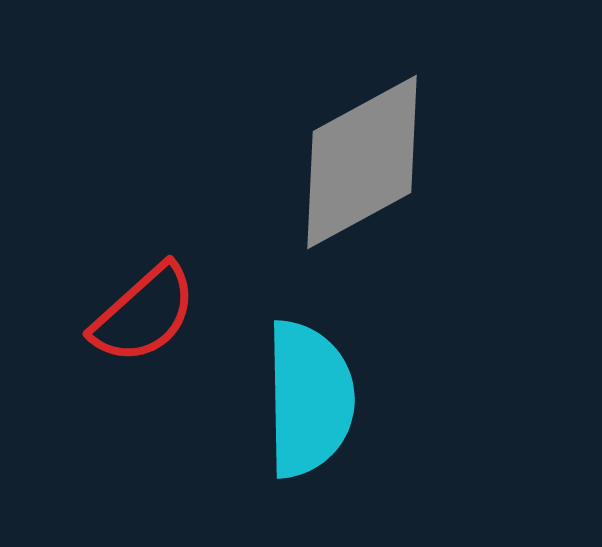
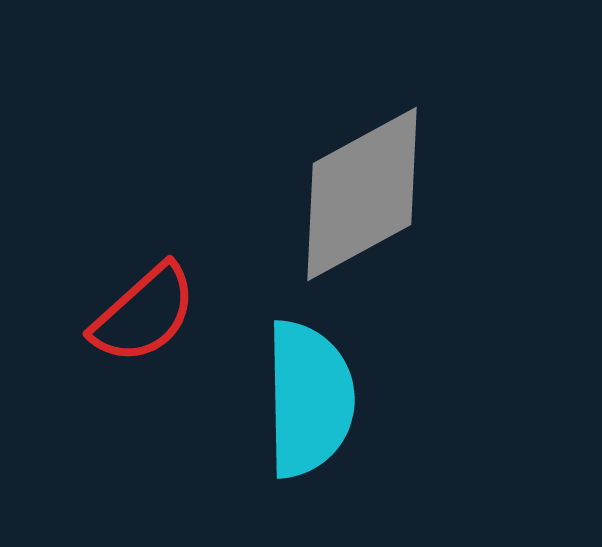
gray diamond: moved 32 px down
